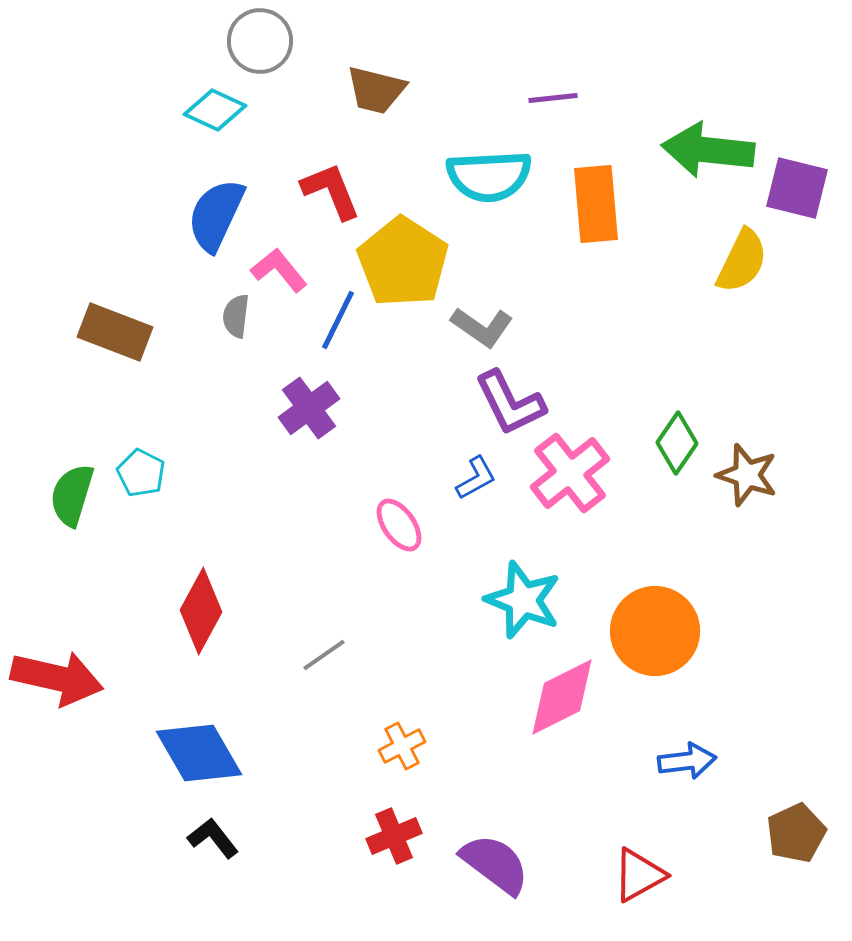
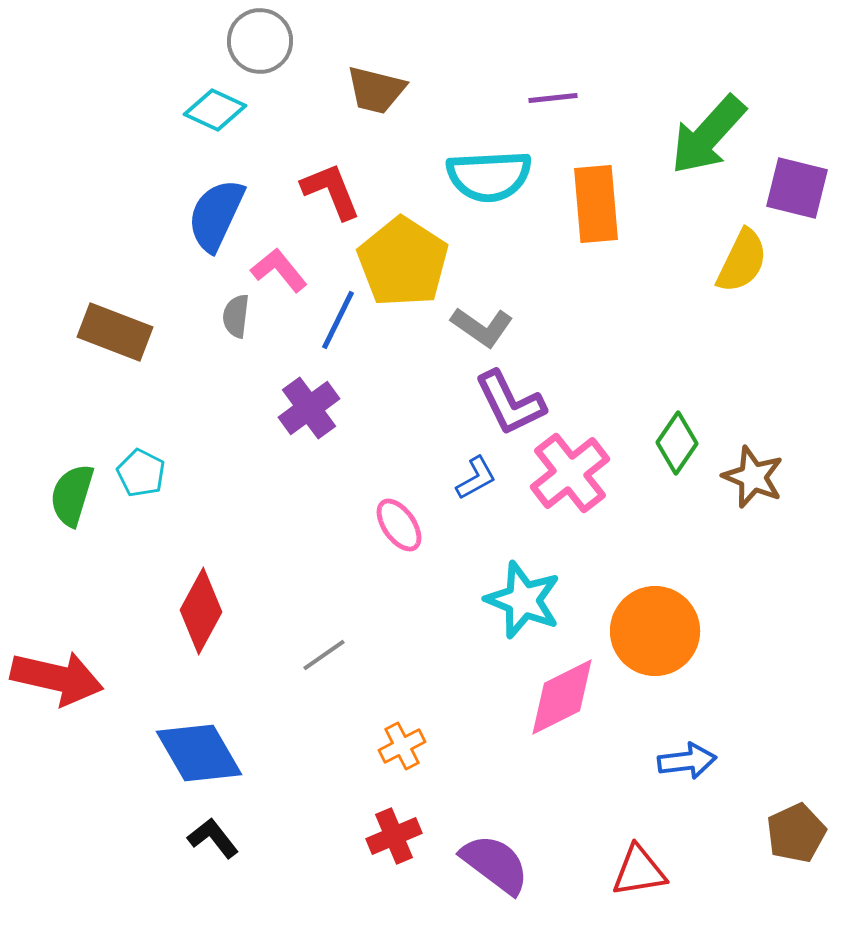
green arrow: moved 15 px up; rotated 54 degrees counterclockwise
brown star: moved 6 px right, 2 px down; rotated 4 degrees clockwise
red triangle: moved 4 px up; rotated 20 degrees clockwise
